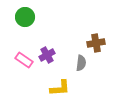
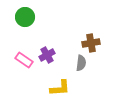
brown cross: moved 5 px left
